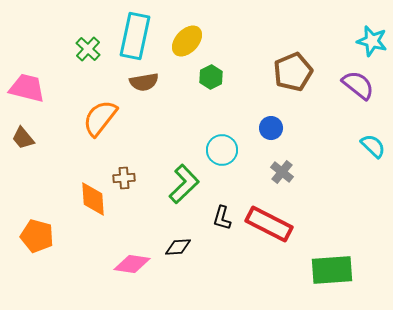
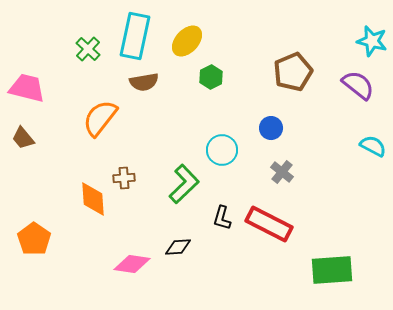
cyan semicircle: rotated 16 degrees counterclockwise
orange pentagon: moved 3 px left, 3 px down; rotated 20 degrees clockwise
